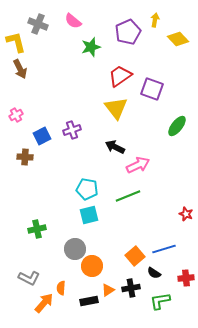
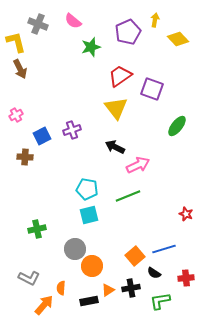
orange arrow: moved 2 px down
